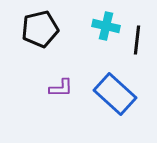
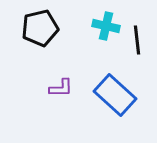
black pentagon: moved 1 px up
black line: rotated 12 degrees counterclockwise
blue rectangle: moved 1 px down
